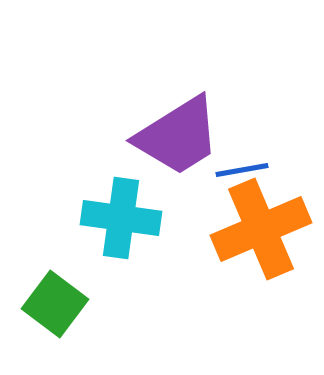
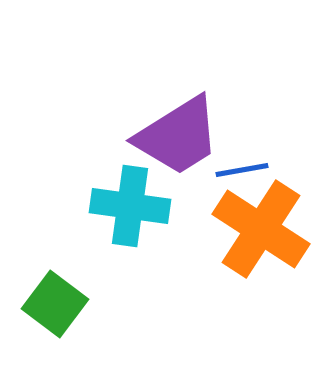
cyan cross: moved 9 px right, 12 px up
orange cross: rotated 34 degrees counterclockwise
